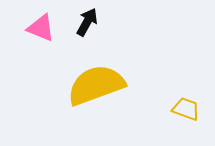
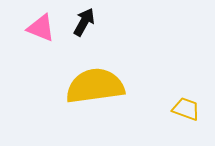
black arrow: moved 3 px left
yellow semicircle: moved 1 px left, 1 px down; rotated 12 degrees clockwise
